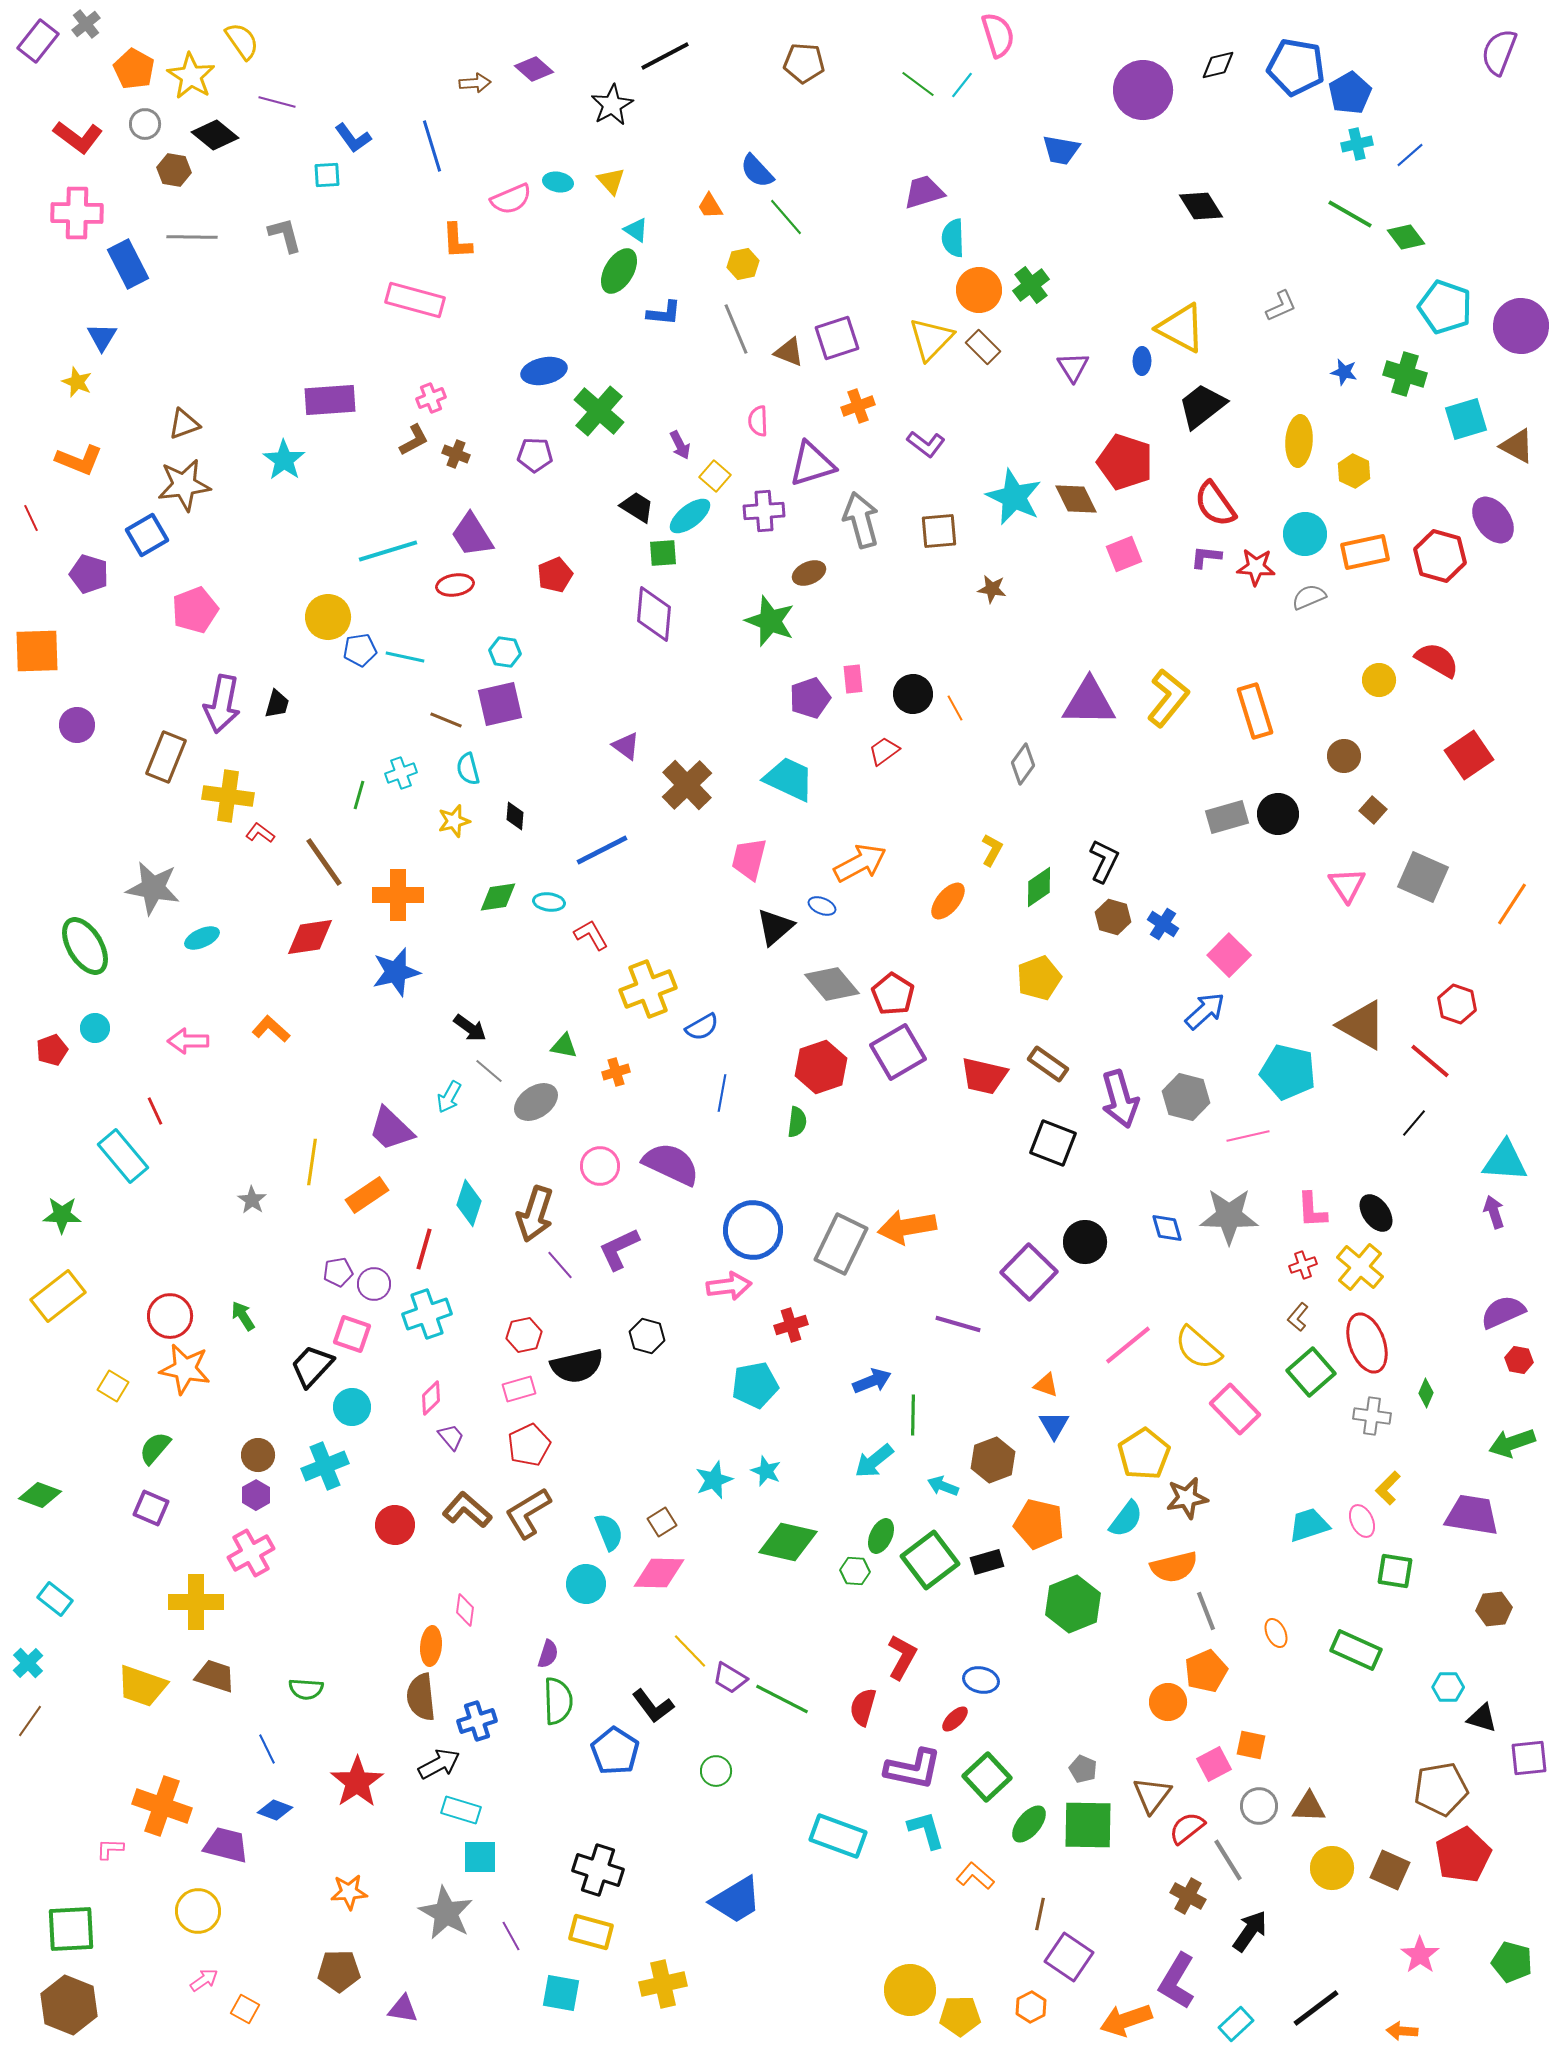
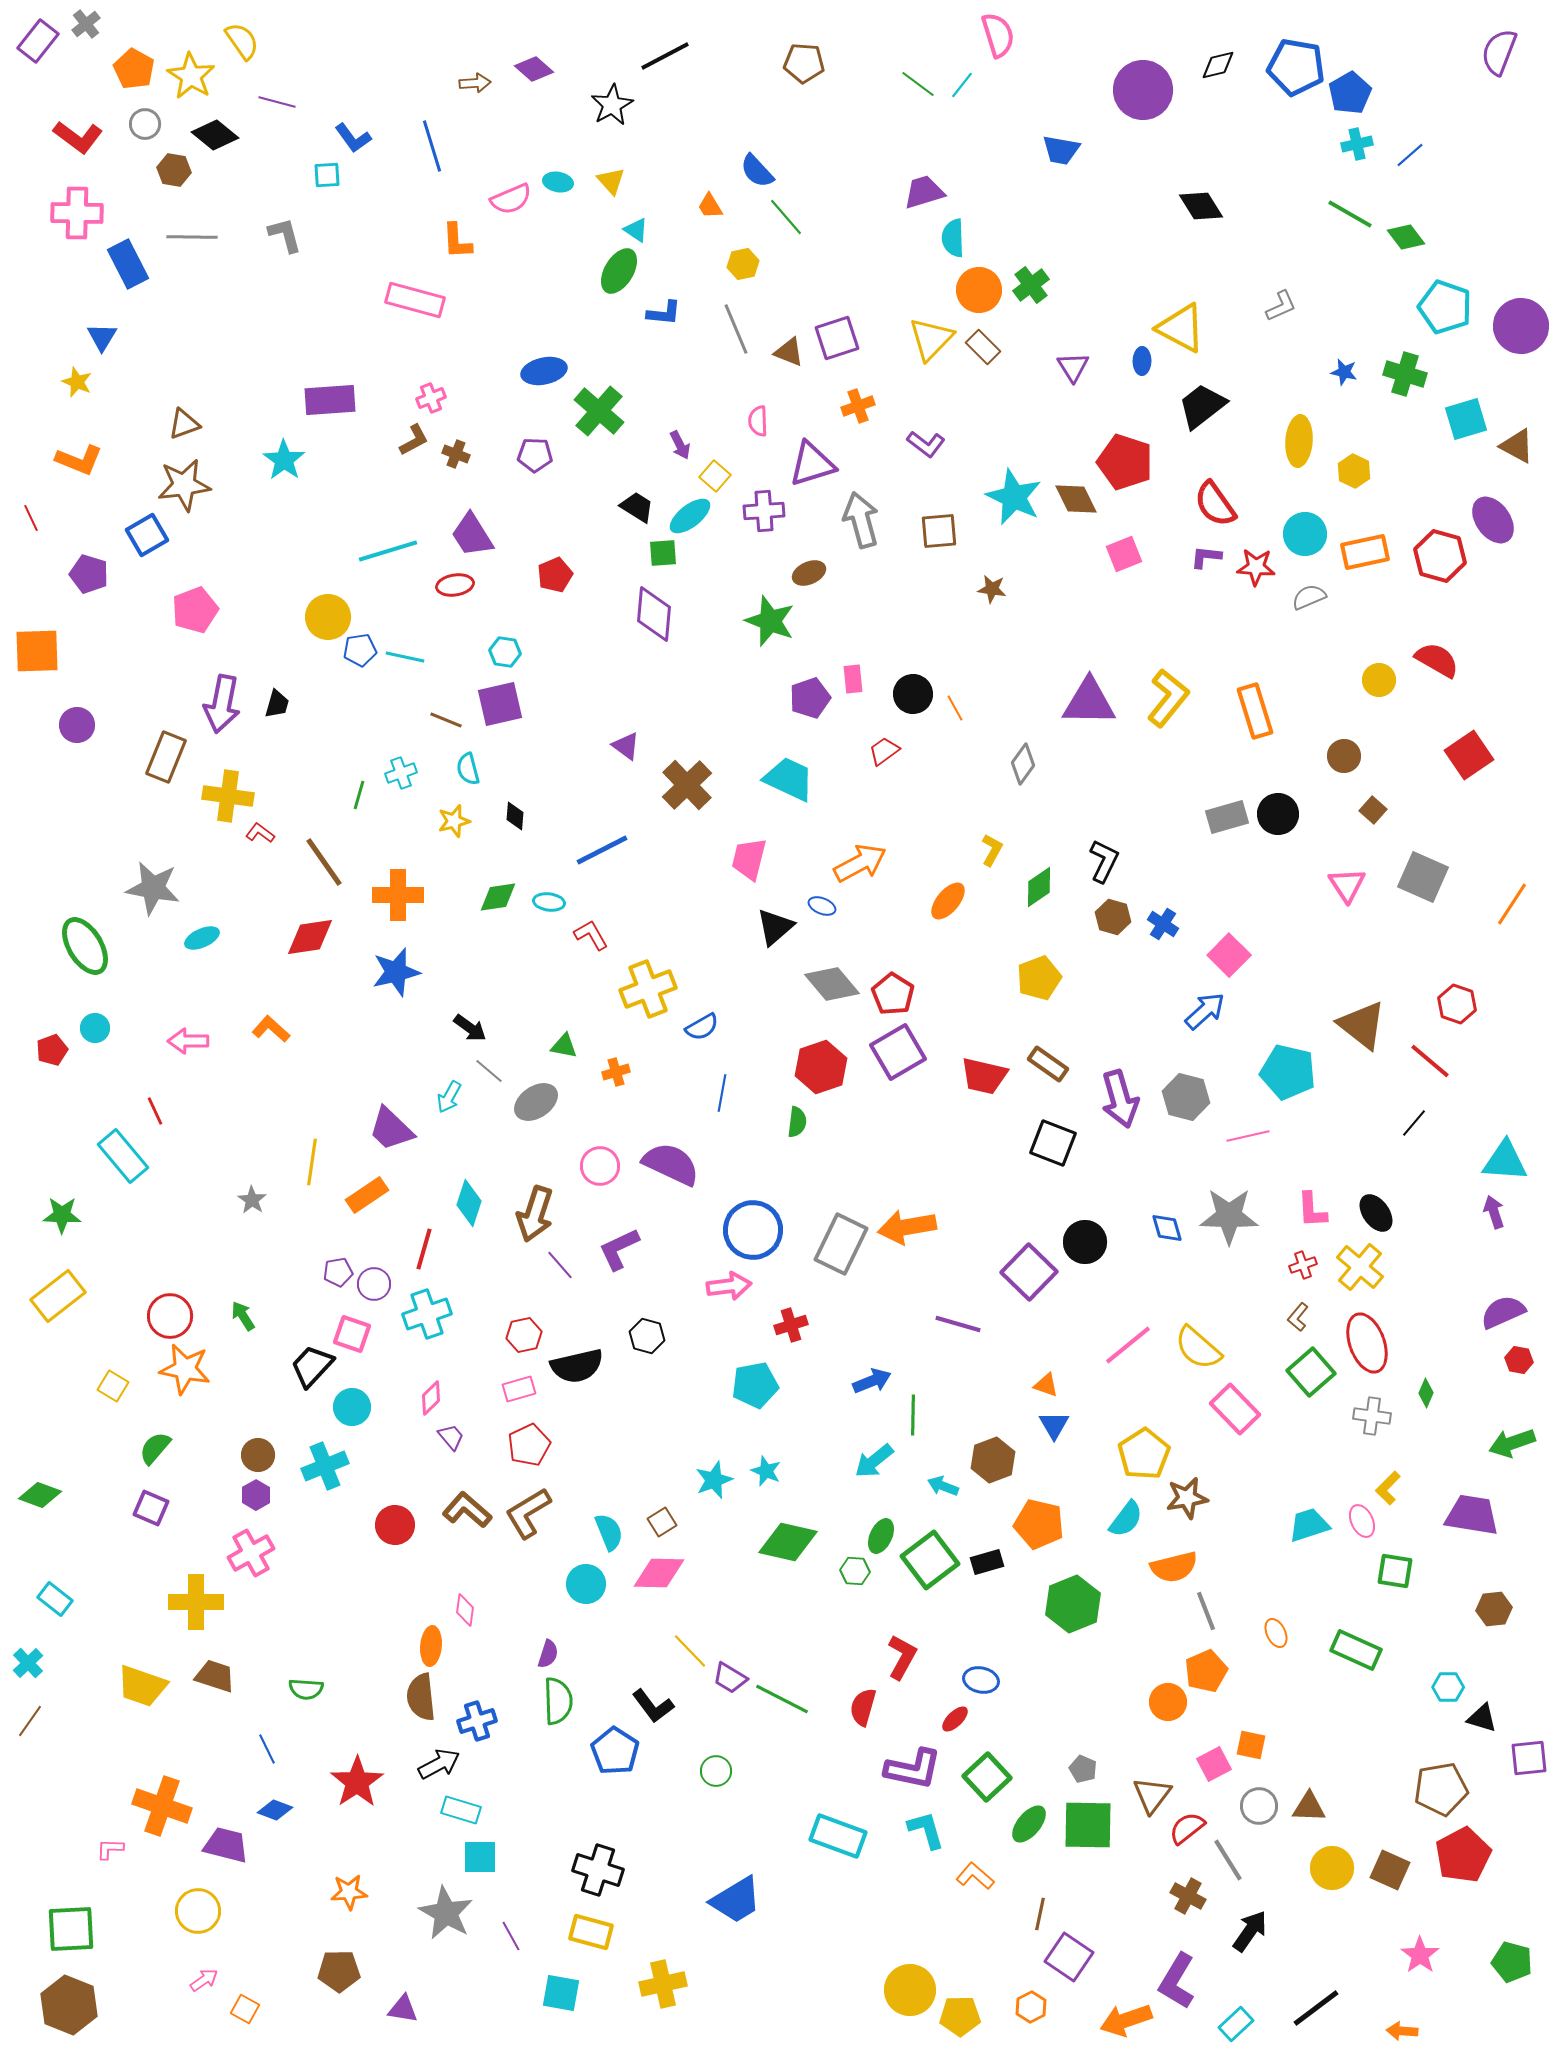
brown triangle at (1362, 1025): rotated 8 degrees clockwise
